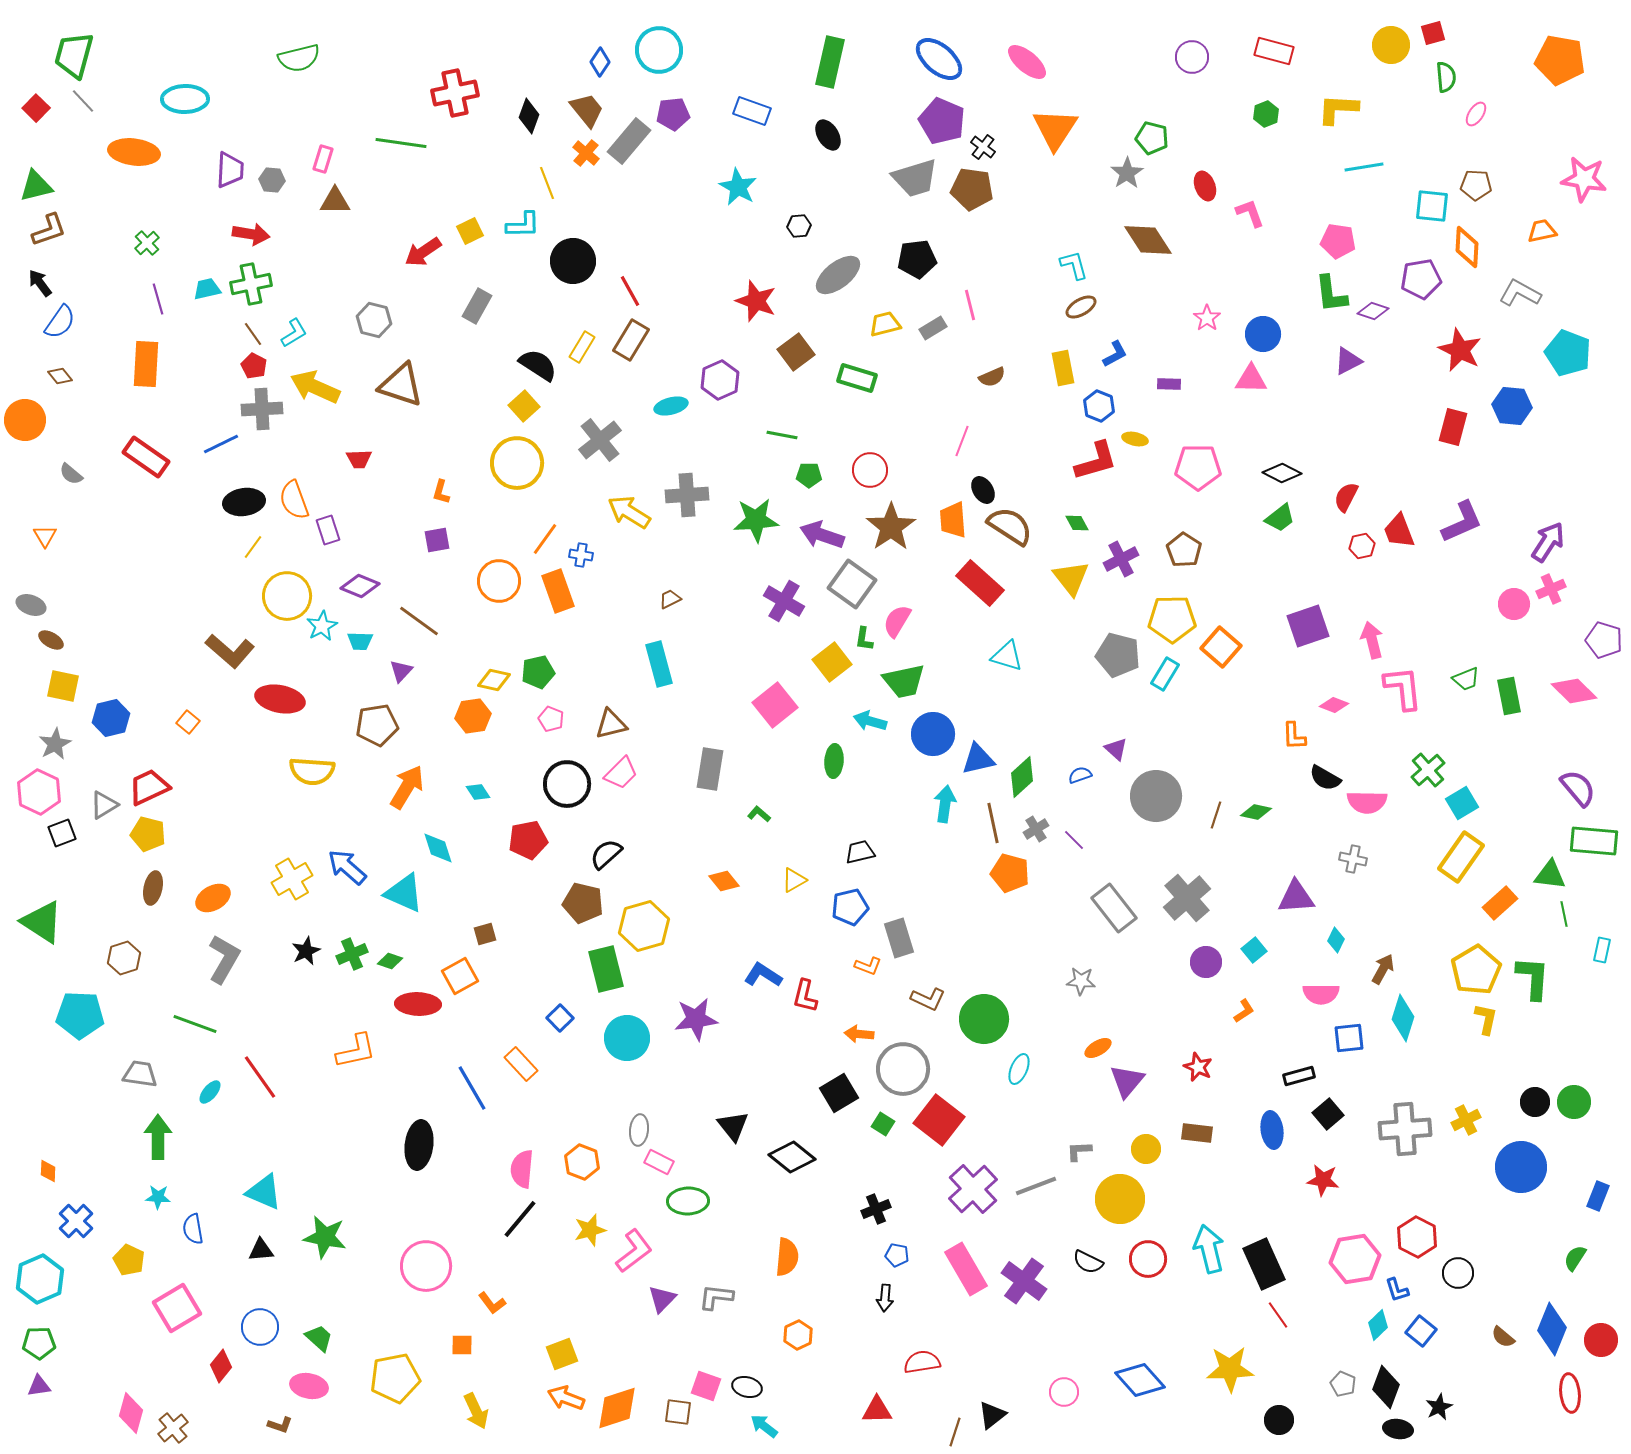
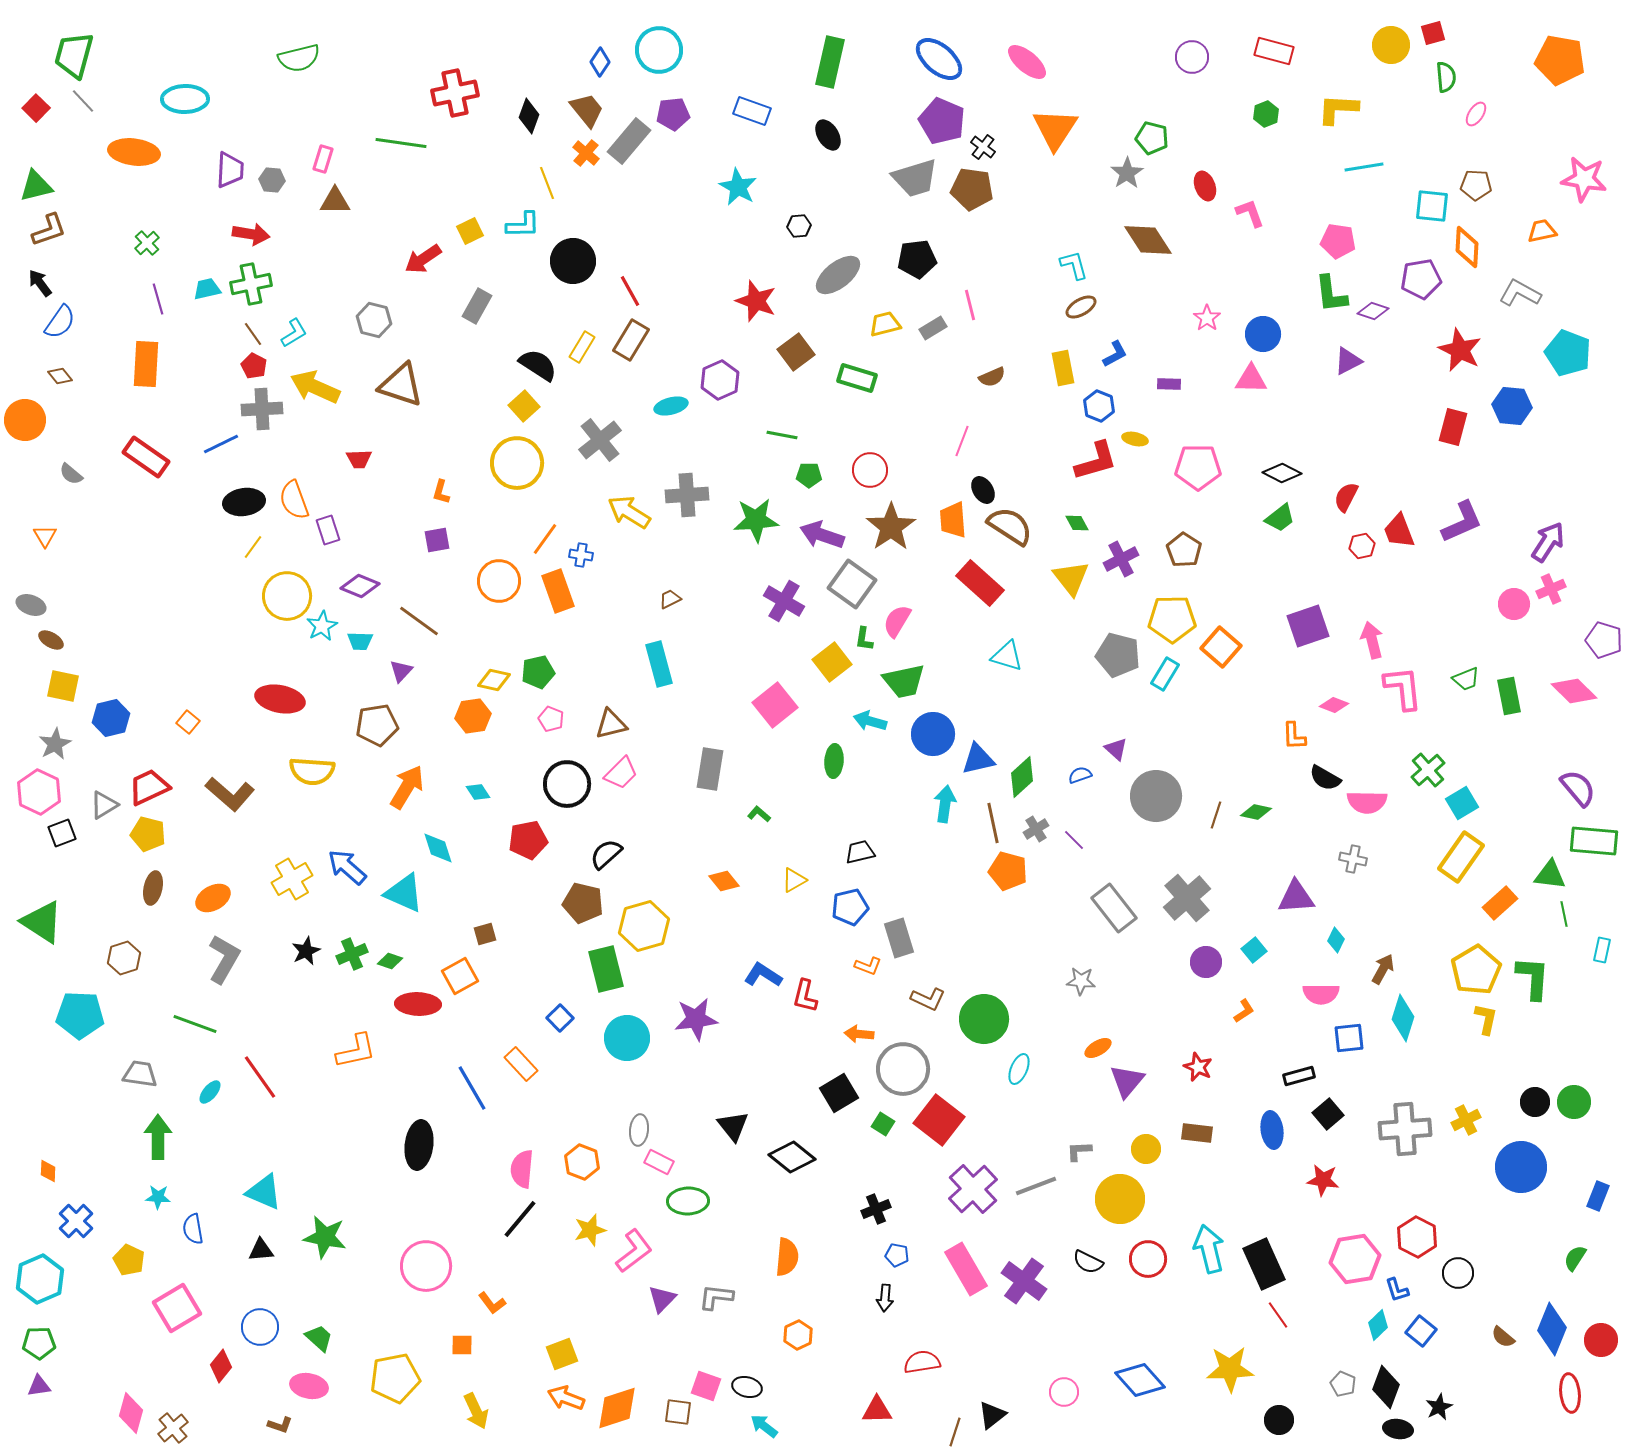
red arrow at (423, 252): moved 7 px down
brown L-shape at (230, 651): moved 143 px down
orange pentagon at (1010, 873): moved 2 px left, 2 px up
